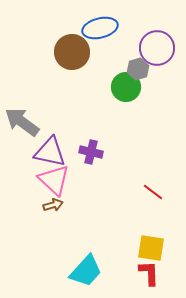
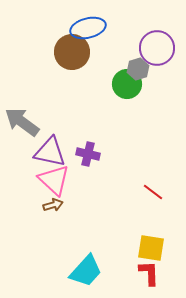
blue ellipse: moved 12 px left
green circle: moved 1 px right, 3 px up
purple cross: moved 3 px left, 2 px down
